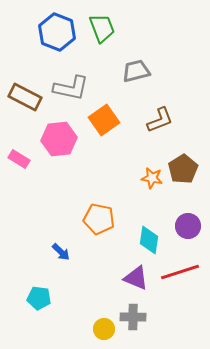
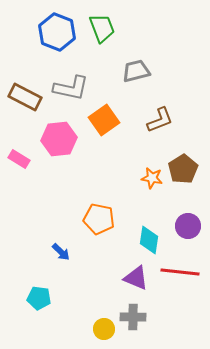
red line: rotated 24 degrees clockwise
